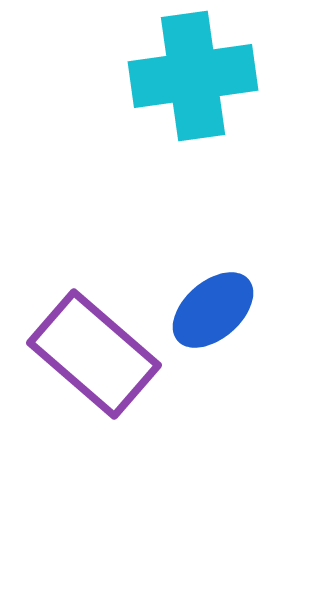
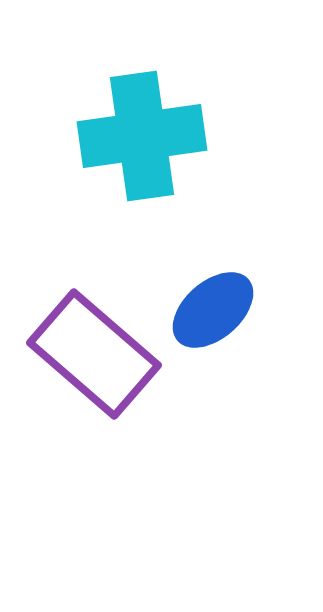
cyan cross: moved 51 px left, 60 px down
